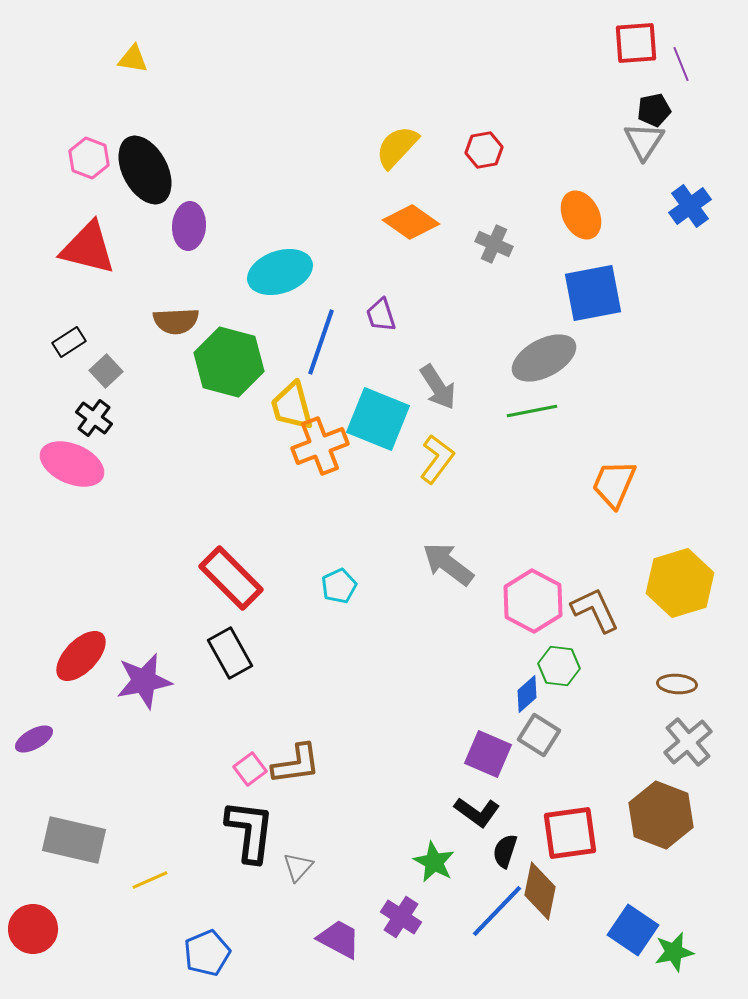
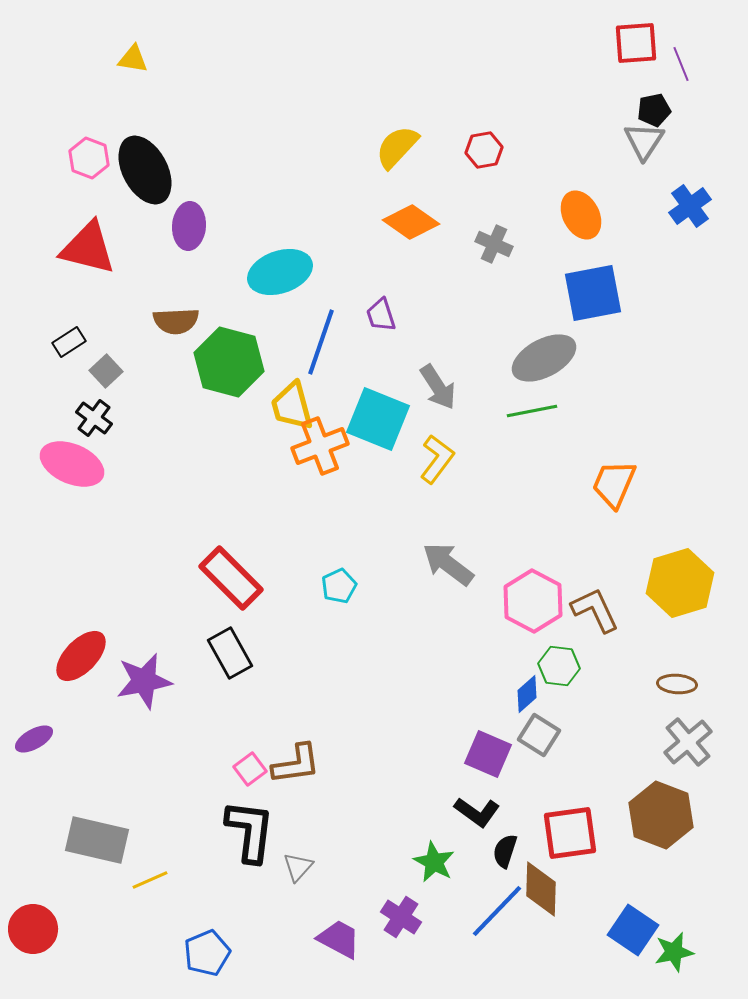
gray rectangle at (74, 840): moved 23 px right
brown diamond at (540, 891): moved 1 px right, 2 px up; rotated 10 degrees counterclockwise
